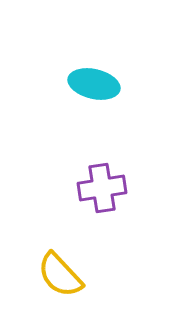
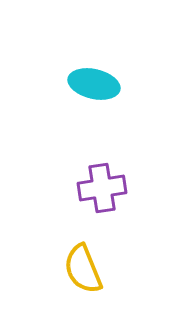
yellow semicircle: moved 23 px right, 6 px up; rotated 21 degrees clockwise
